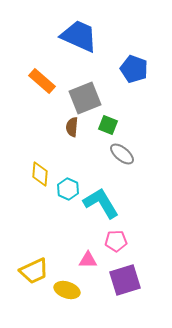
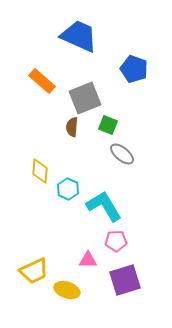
yellow diamond: moved 3 px up
cyan L-shape: moved 3 px right, 3 px down
